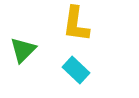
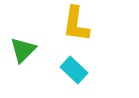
cyan rectangle: moved 2 px left
